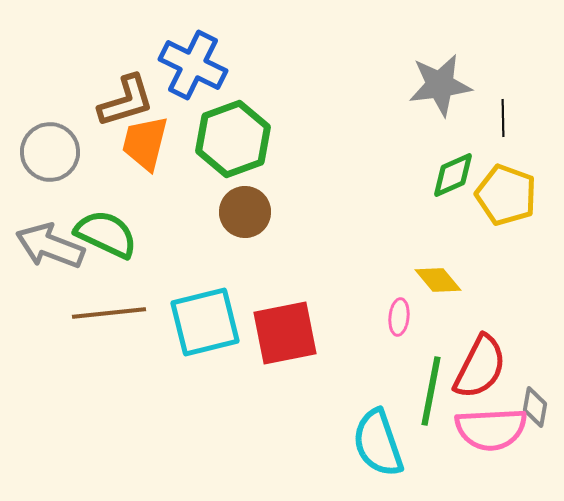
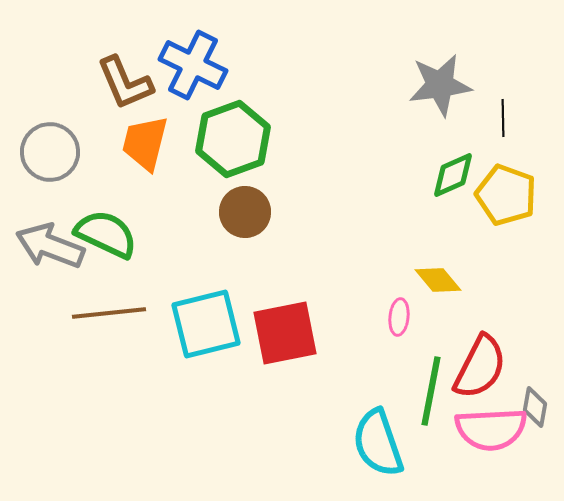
brown L-shape: moved 1 px left, 18 px up; rotated 84 degrees clockwise
cyan square: moved 1 px right, 2 px down
